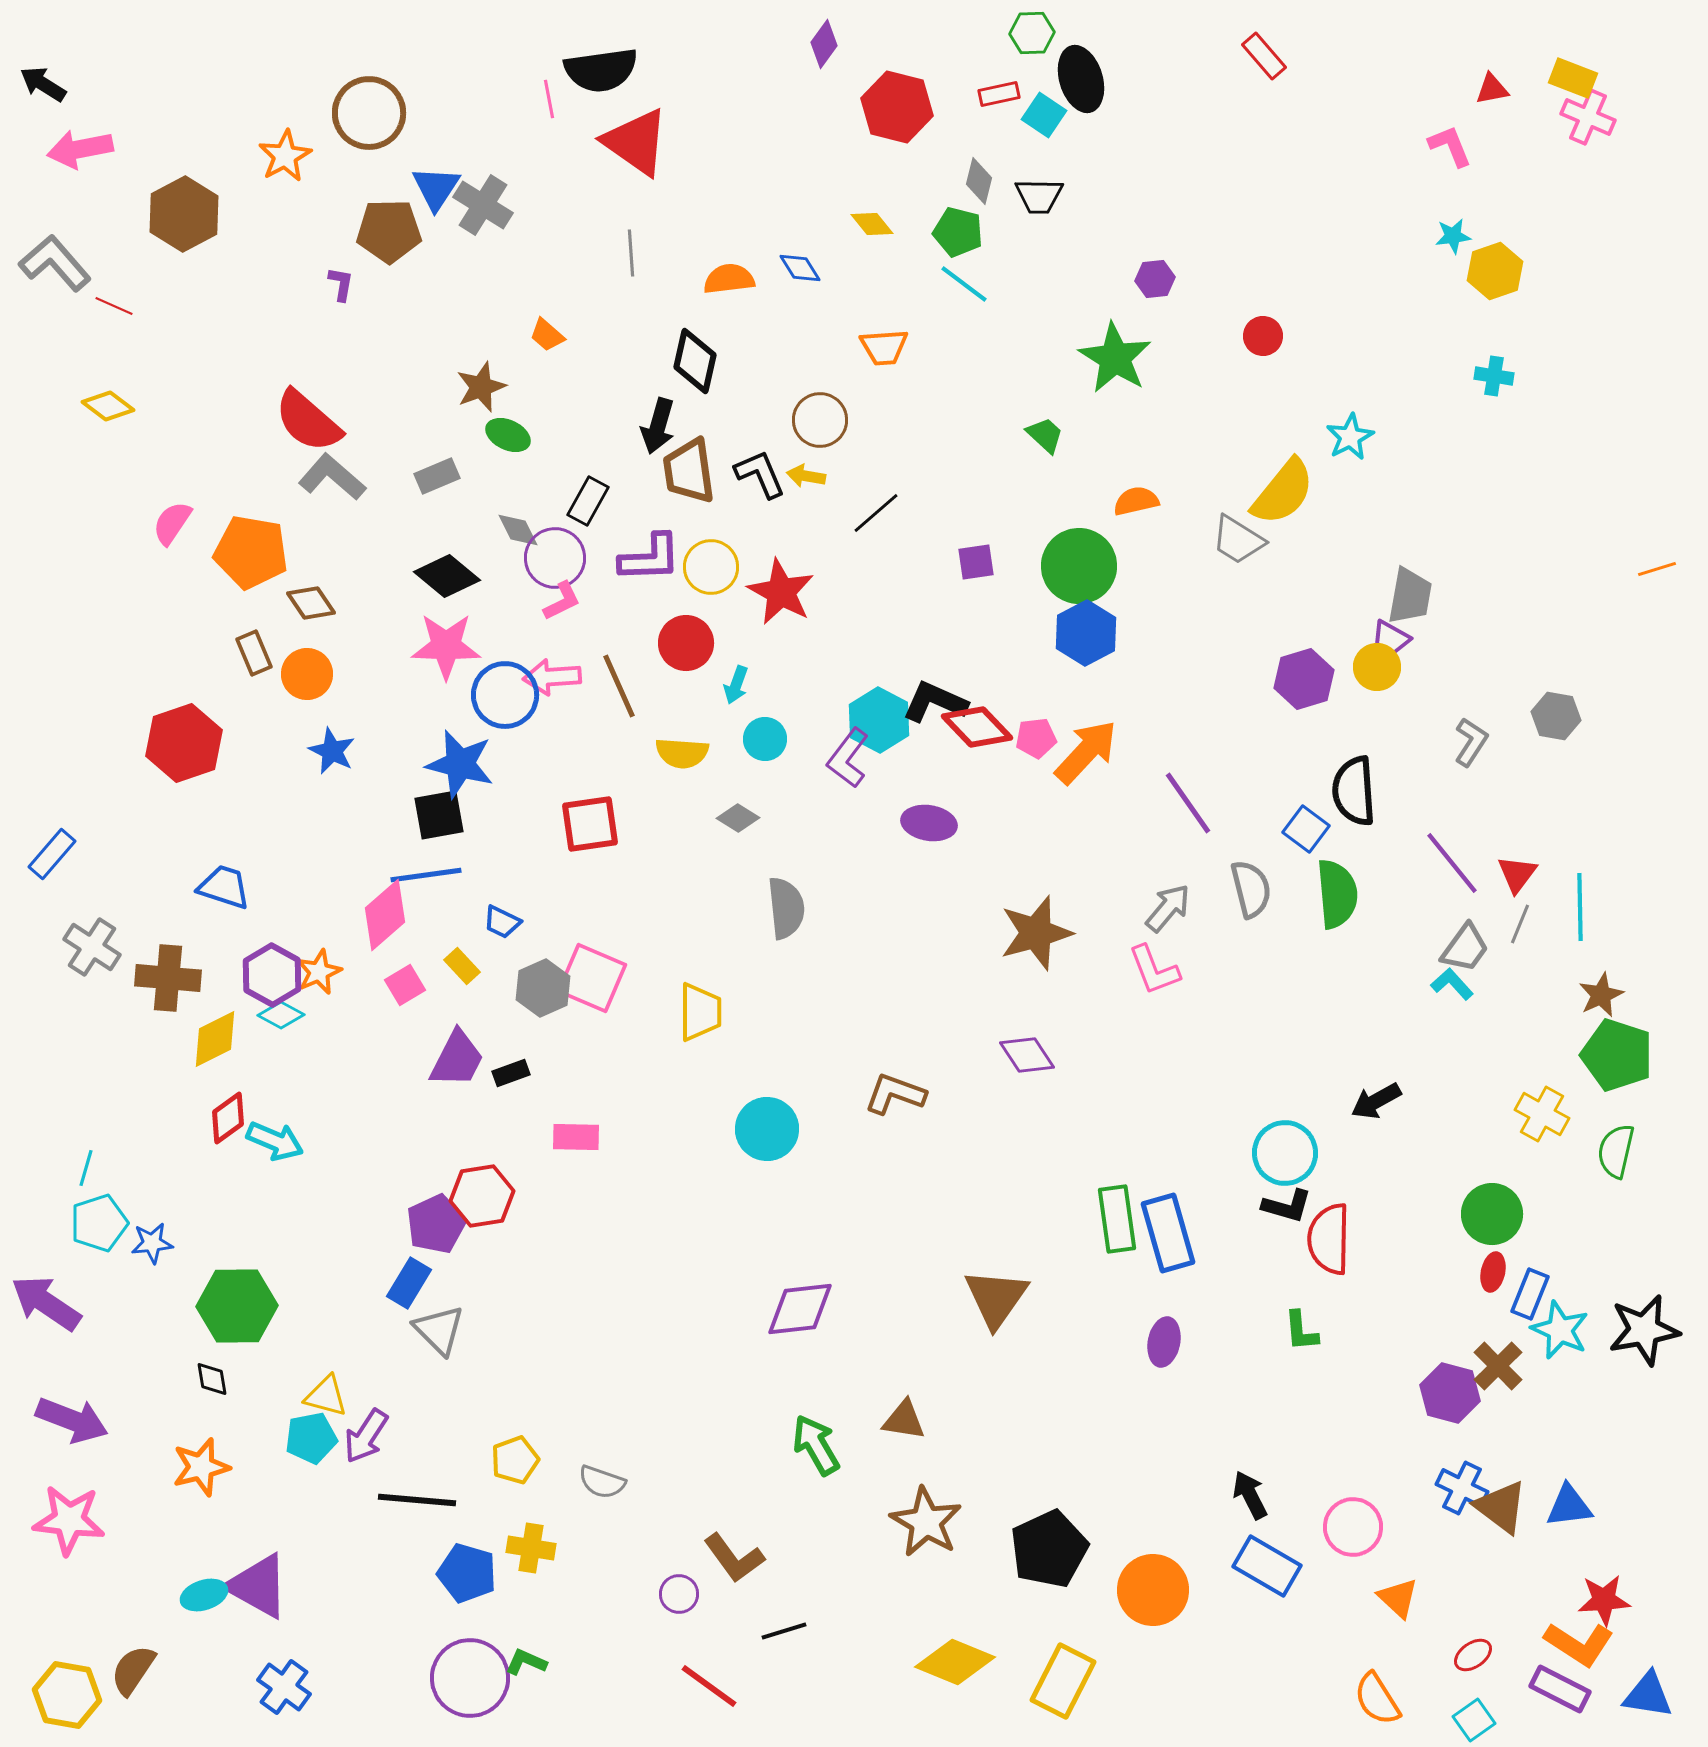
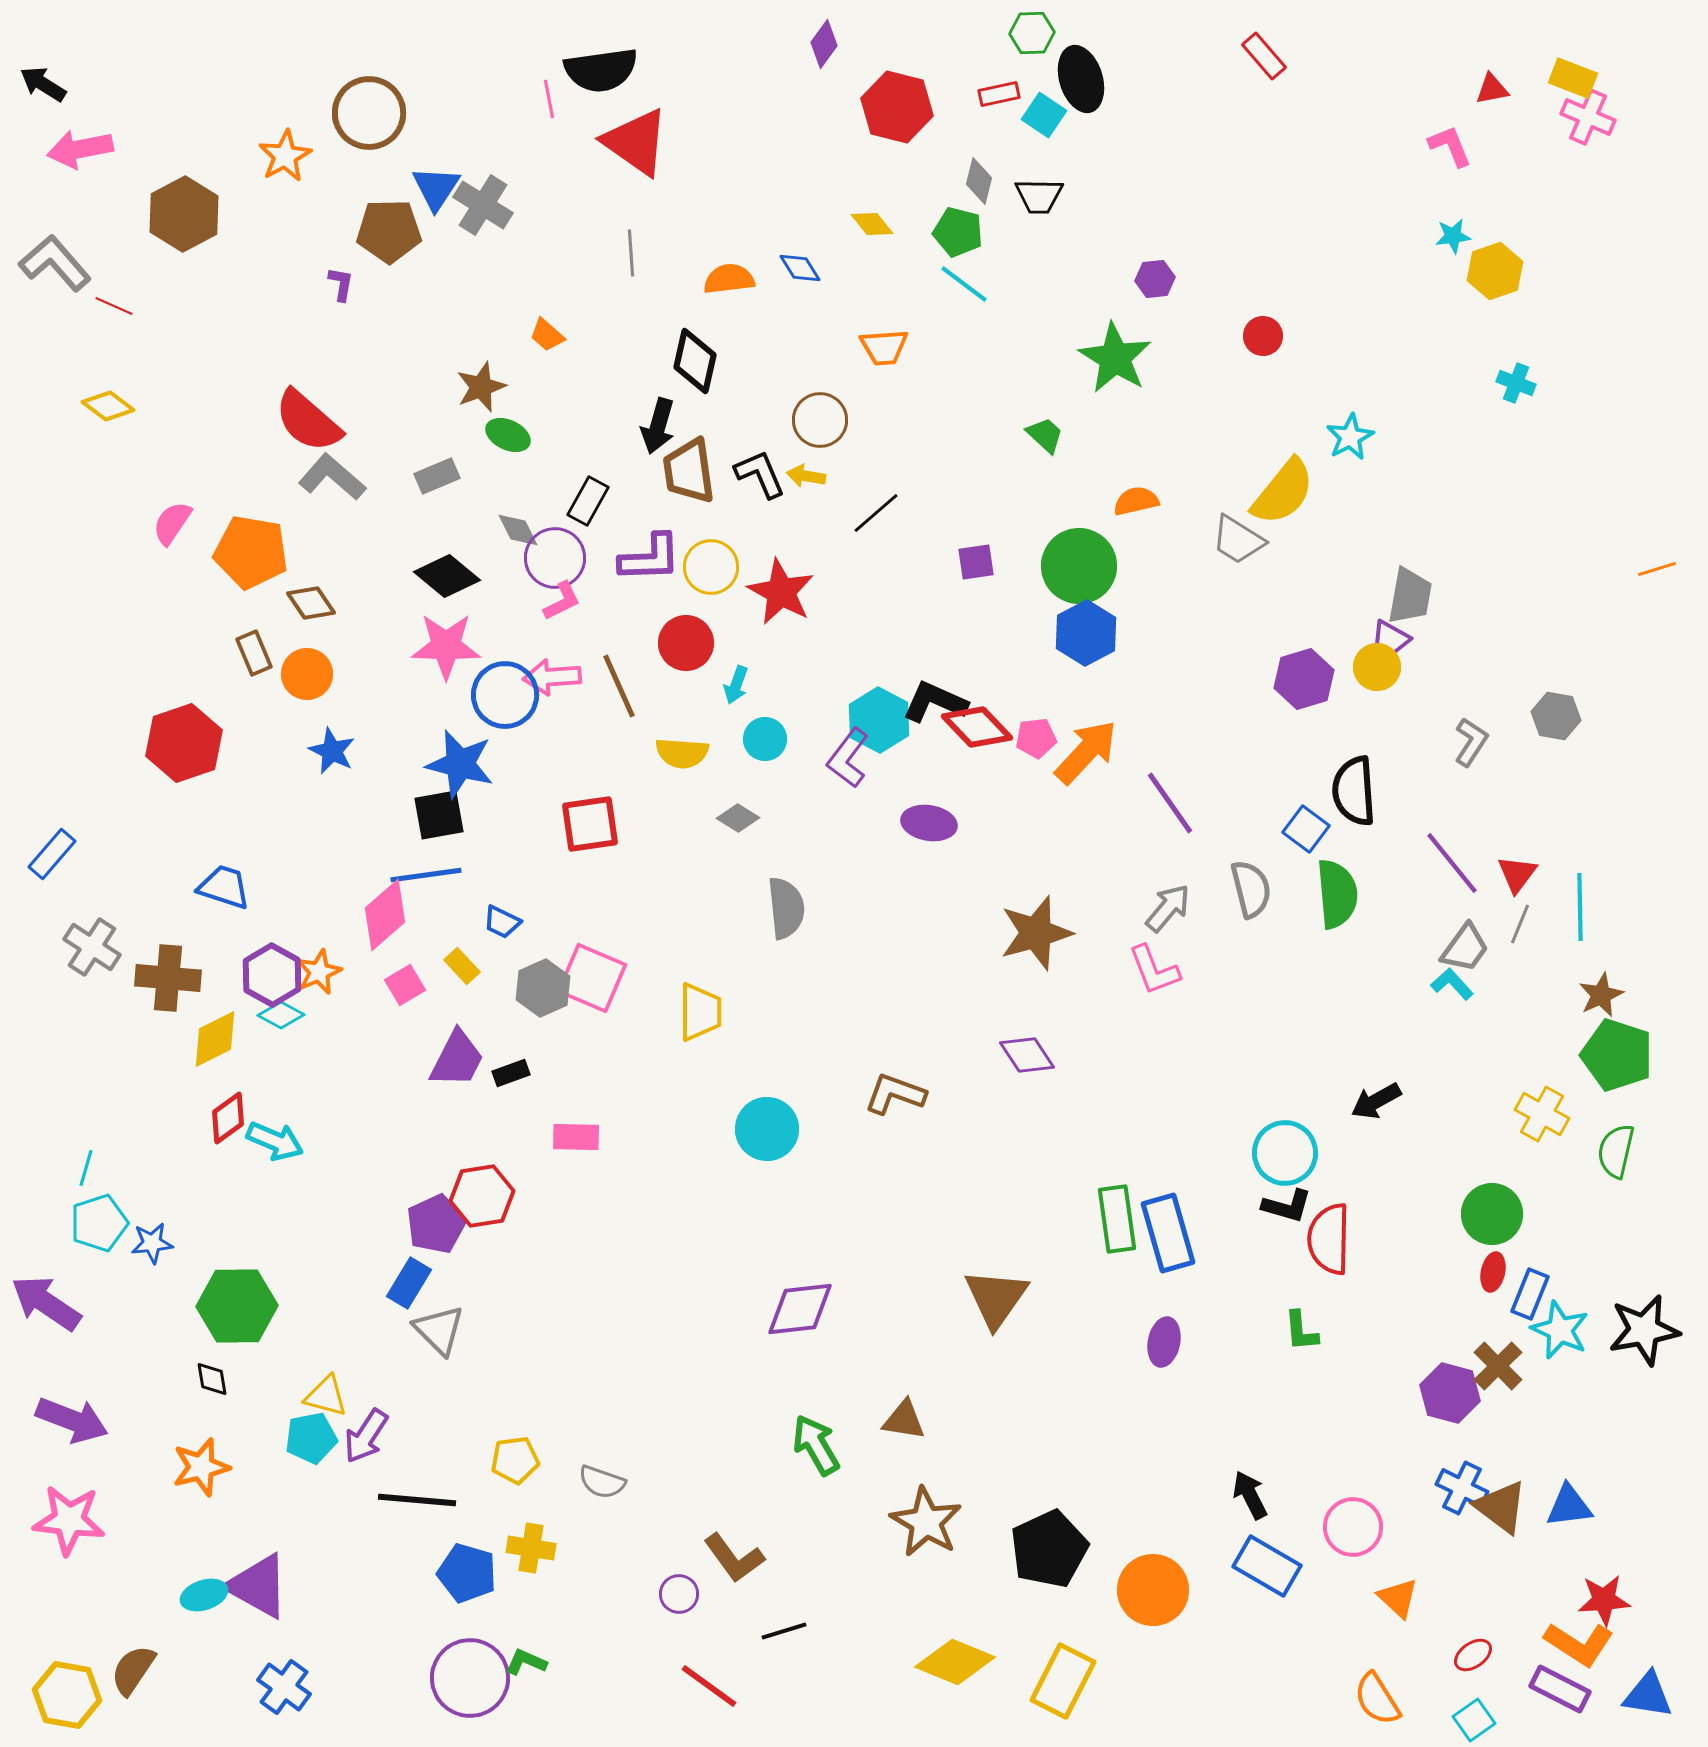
cyan cross at (1494, 376): moved 22 px right, 7 px down; rotated 12 degrees clockwise
purple line at (1188, 803): moved 18 px left
yellow pentagon at (515, 1460): rotated 12 degrees clockwise
